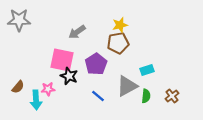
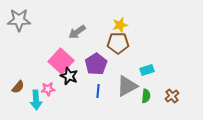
brown pentagon: rotated 10 degrees clockwise
pink square: moved 1 px left, 1 px down; rotated 30 degrees clockwise
blue line: moved 5 px up; rotated 56 degrees clockwise
